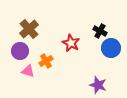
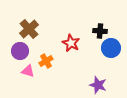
black cross: rotated 24 degrees counterclockwise
